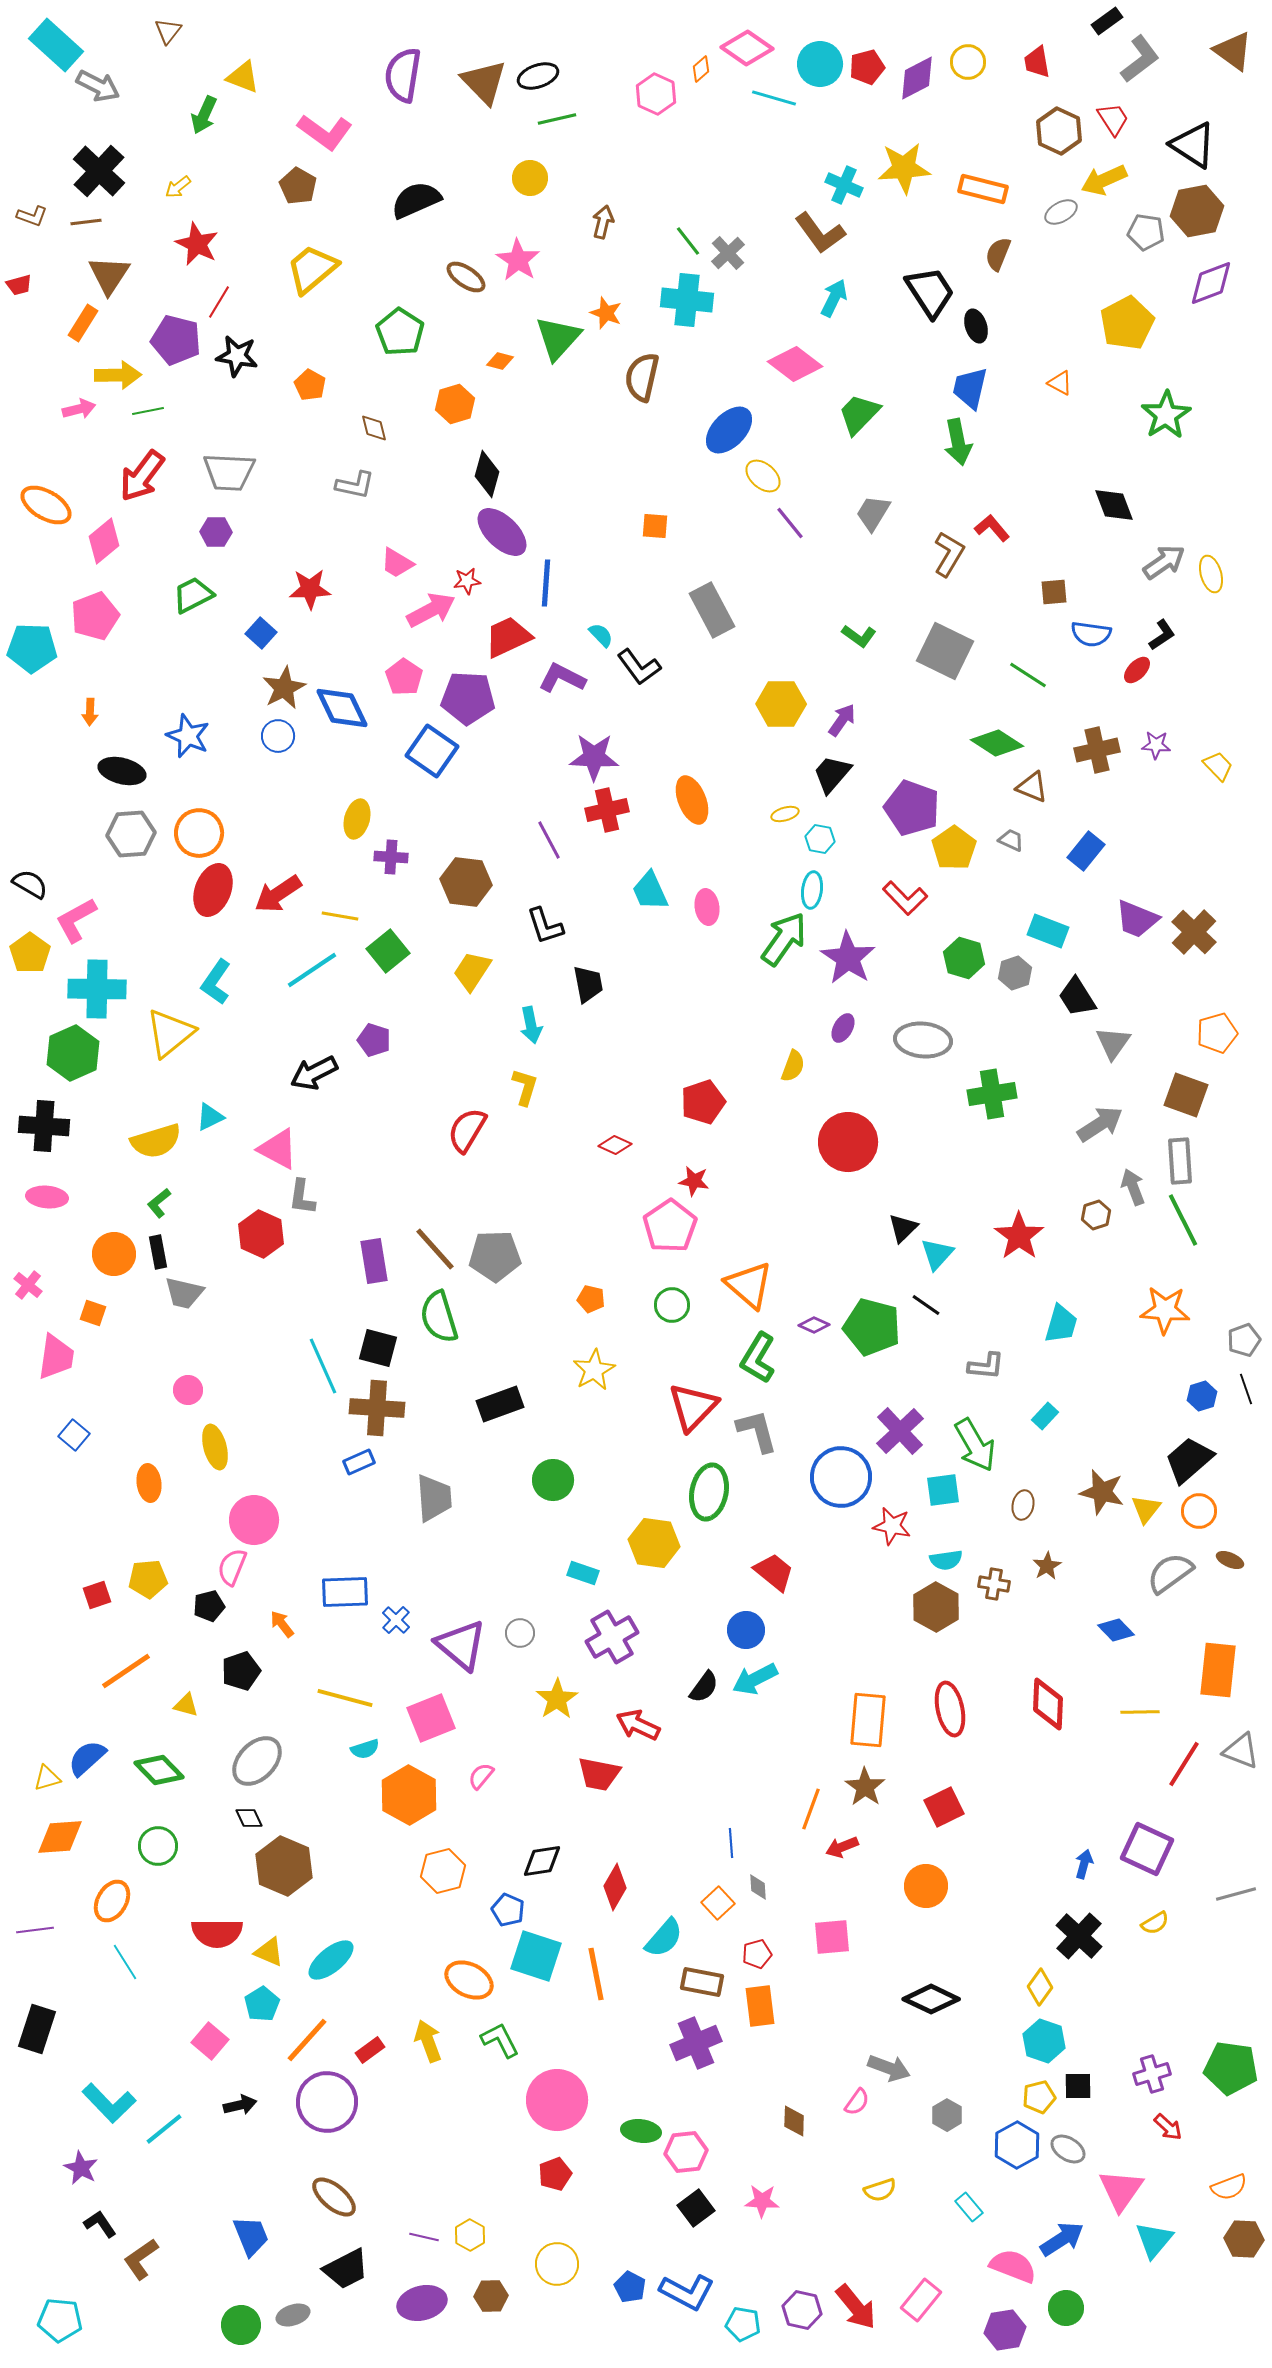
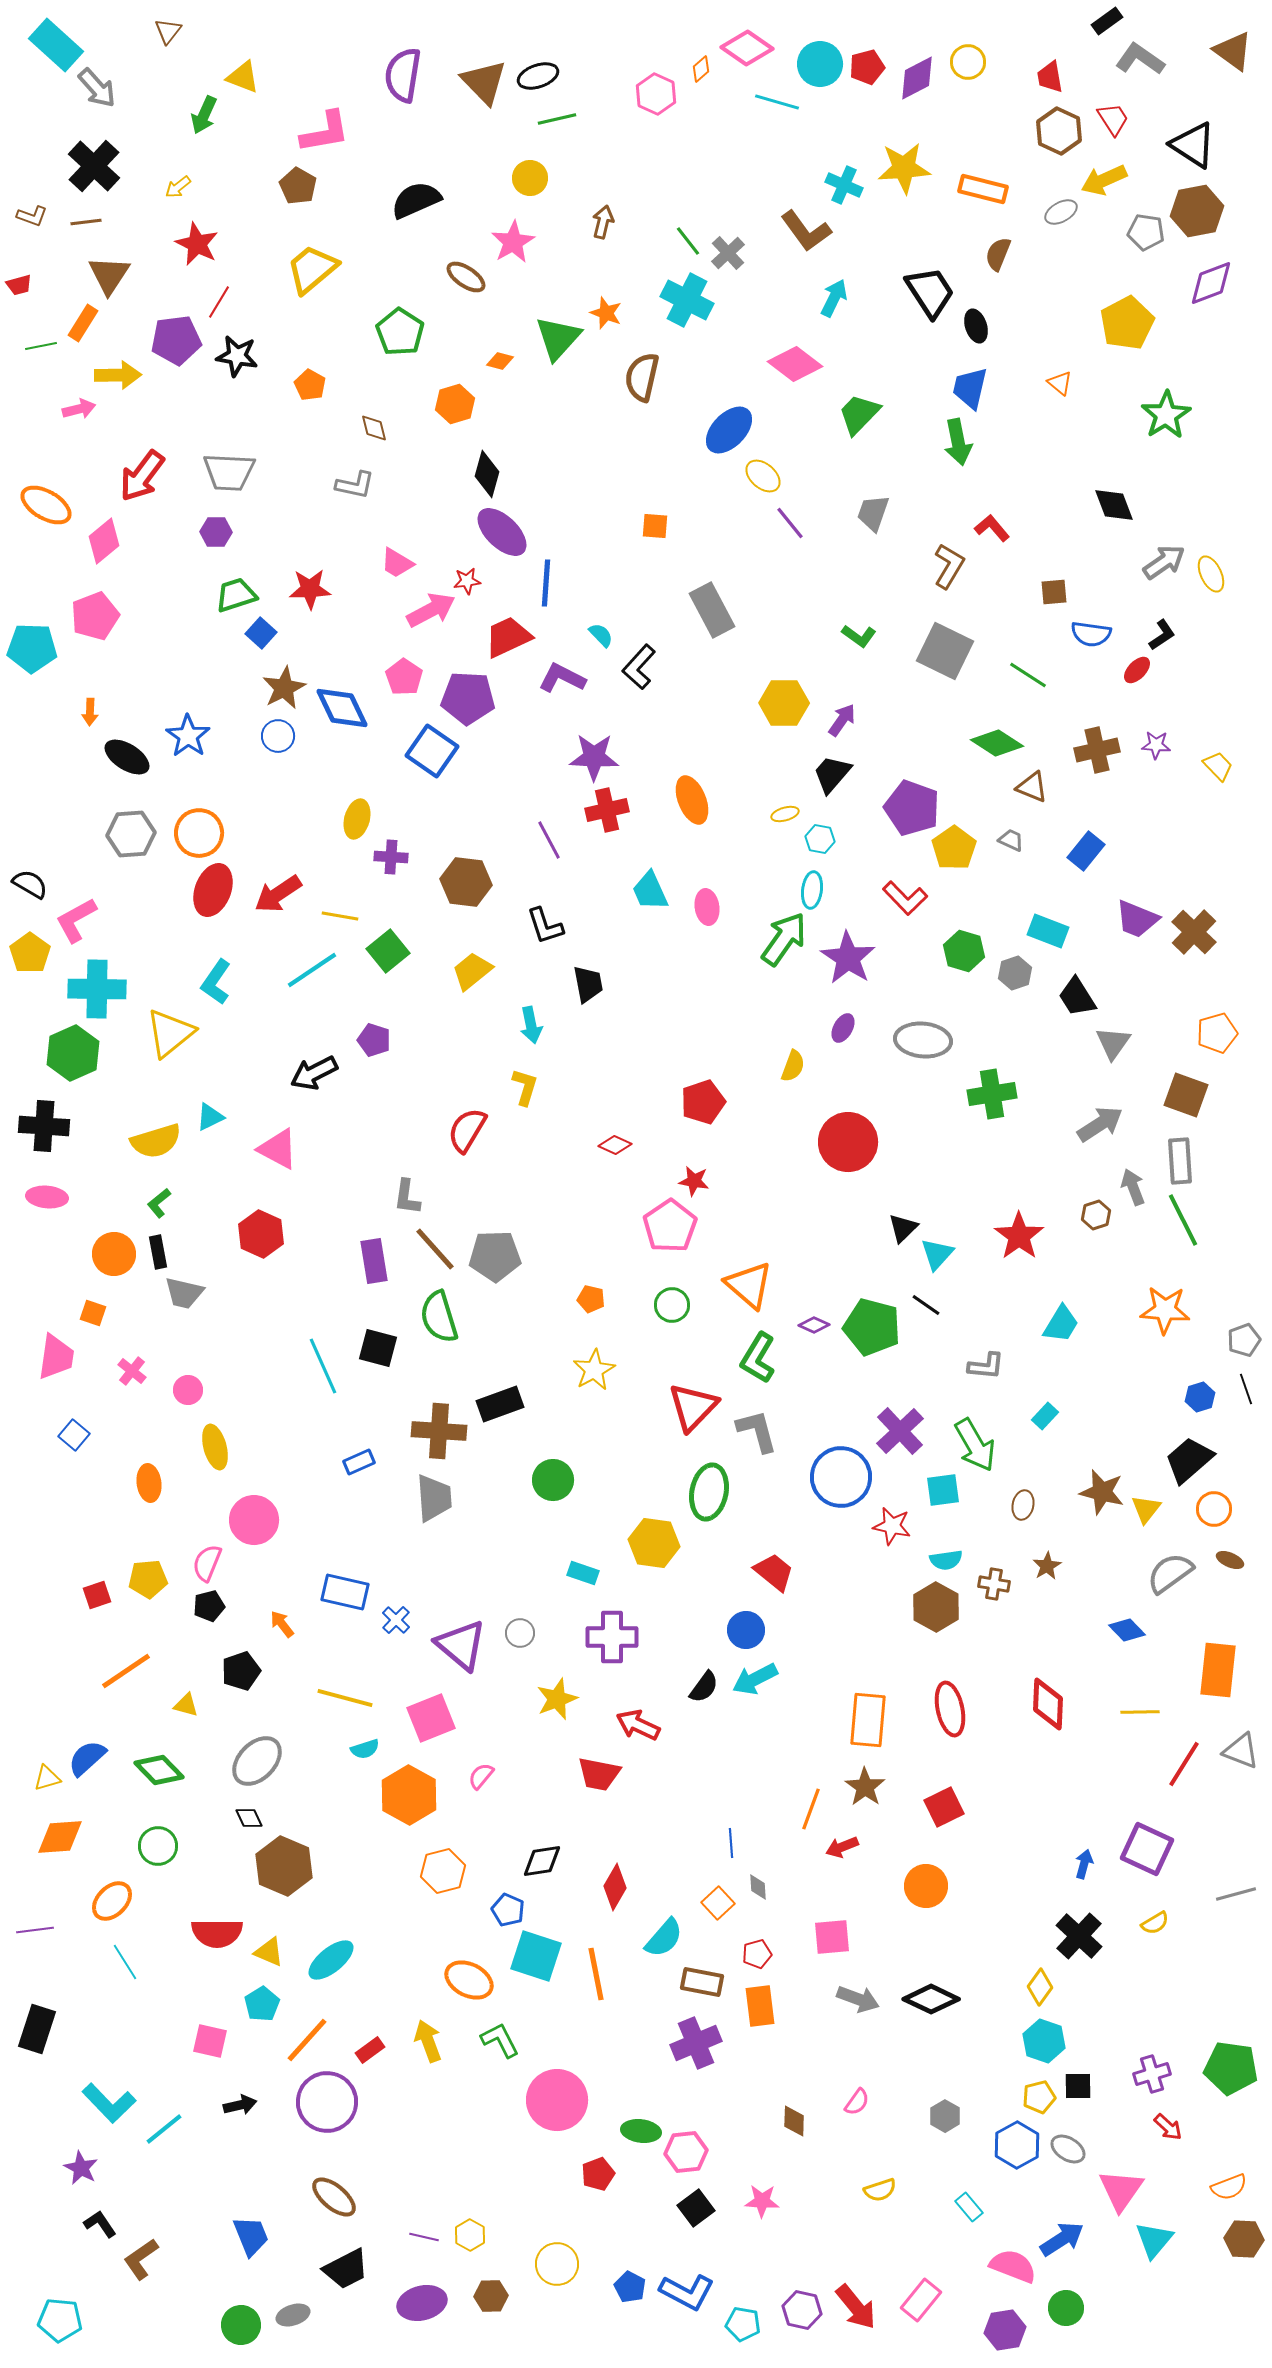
gray L-shape at (1140, 59): rotated 108 degrees counterclockwise
red trapezoid at (1037, 62): moved 13 px right, 15 px down
gray arrow at (98, 86): moved 1 px left, 2 px down; rotated 21 degrees clockwise
cyan line at (774, 98): moved 3 px right, 4 px down
pink L-shape at (325, 132): rotated 46 degrees counterclockwise
black cross at (99, 171): moved 5 px left, 5 px up
brown L-shape at (820, 233): moved 14 px left, 2 px up
pink star at (518, 260): moved 5 px left, 18 px up; rotated 9 degrees clockwise
cyan cross at (687, 300): rotated 21 degrees clockwise
purple pentagon at (176, 340): rotated 21 degrees counterclockwise
orange triangle at (1060, 383): rotated 12 degrees clockwise
green line at (148, 411): moved 107 px left, 65 px up
gray trapezoid at (873, 513): rotated 12 degrees counterclockwise
brown L-shape at (949, 554): moved 12 px down
yellow ellipse at (1211, 574): rotated 9 degrees counterclockwise
green trapezoid at (193, 595): moved 43 px right; rotated 9 degrees clockwise
black L-shape at (639, 667): rotated 78 degrees clockwise
yellow hexagon at (781, 704): moved 3 px right, 1 px up
blue star at (188, 736): rotated 12 degrees clockwise
black ellipse at (122, 771): moved 5 px right, 14 px up; rotated 18 degrees clockwise
green hexagon at (964, 958): moved 7 px up
yellow trapezoid at (472, 971): rotated 18 degrees clockwise
gray L-shape at (302, 1197): moved 105 px right
pink cross at (28, 1285): moved 104 px right, 86 px down
cyan trapezoid at (1061, 1324): rotated 15 degrees clockwise
blue hexagon at (1202, 1396): moved 2 px left, 1 px down
brown cross at (377, 1408): moved 62 px right, 23 px down
orange circle at (1199, 1511): moved 15 px right, 2 px up
pink semicircle at (232, 1567): moved 25 px left, 4 px up
blue rectangle at (345, 1592): rotated 15 degrees clockwise
blue diamond at (1116, 1630): moved 11 px right
purple cross at (612, 1637): rotated 30 degrees clockwise
yellow star at (557, 1699): rotated 12 degrees clockwise
orange ellipse at (112, 1901): rotated 15 degrees clockwise
pink square at (210, 2041): rotated 27 degrees counterclockwise
gray arrow at (889, 2068): moved 31 px left, 69 px up
gray hexagon at (947, 2115): moved 2 px left, 1 px down
red pentagon at (555, 2174): moved 43 px right
